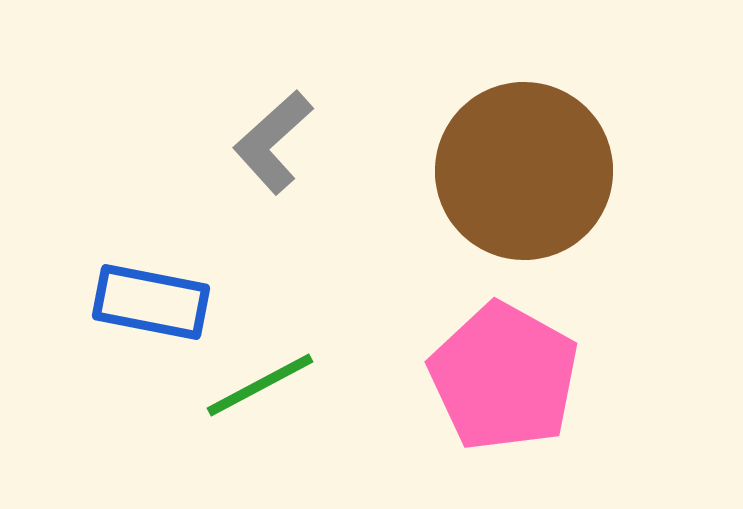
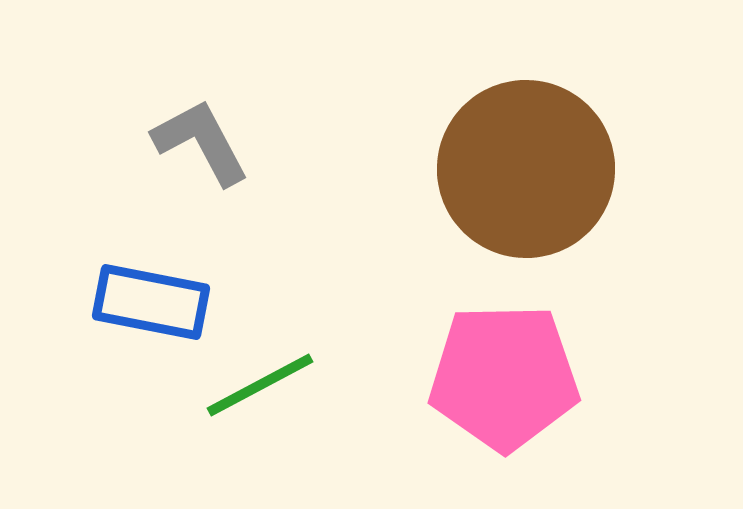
gray L-shape: moved 72 px left; rotated 104 degrees clockwise
brown circle: moved 2 px right, 2 px up
pink pentagon: rotated 30 degrees counterclockwise
